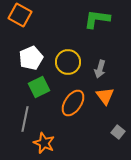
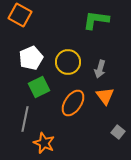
green L-shape: moved 1 px left, 1 px down
